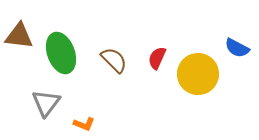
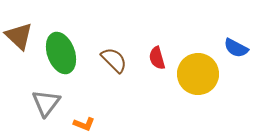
brown triangle: rotated 36 degrees clockwise
blue semicircle: moved 1 px left
red semicircle: rotated 40 degrees counterclockwise
